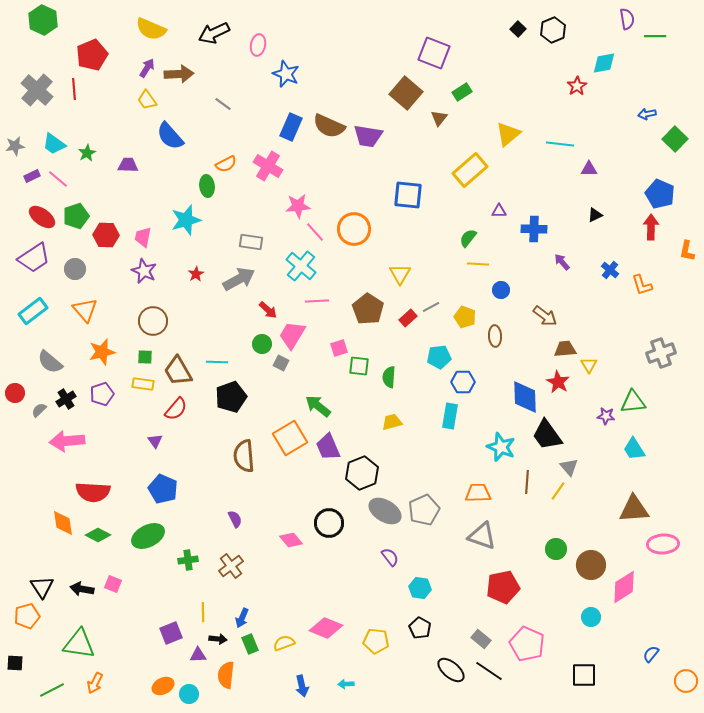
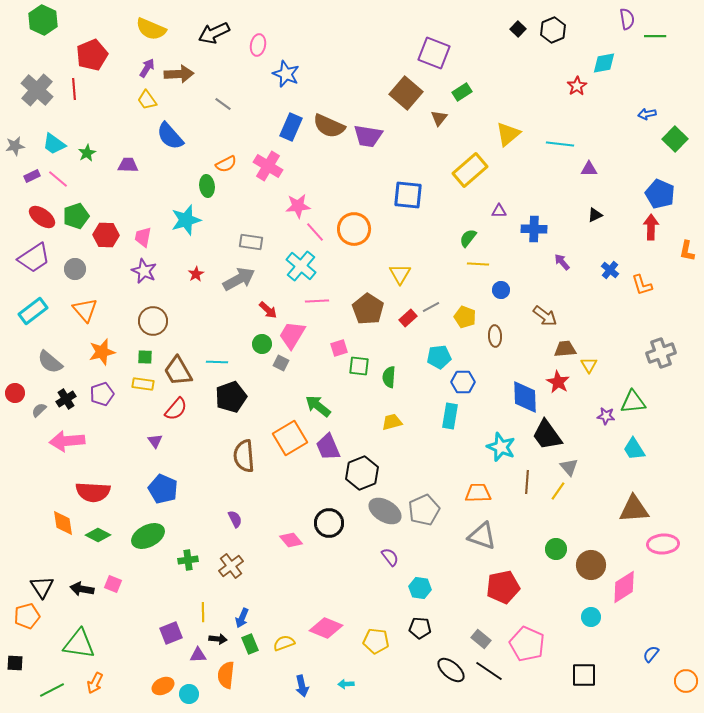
black pentagon at (420, 628): rotated 25 degrees counterclockwise
